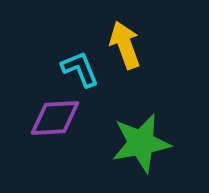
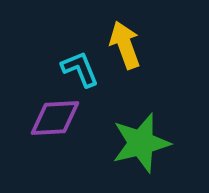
green star: rotated 4 degrees counterclockwise
